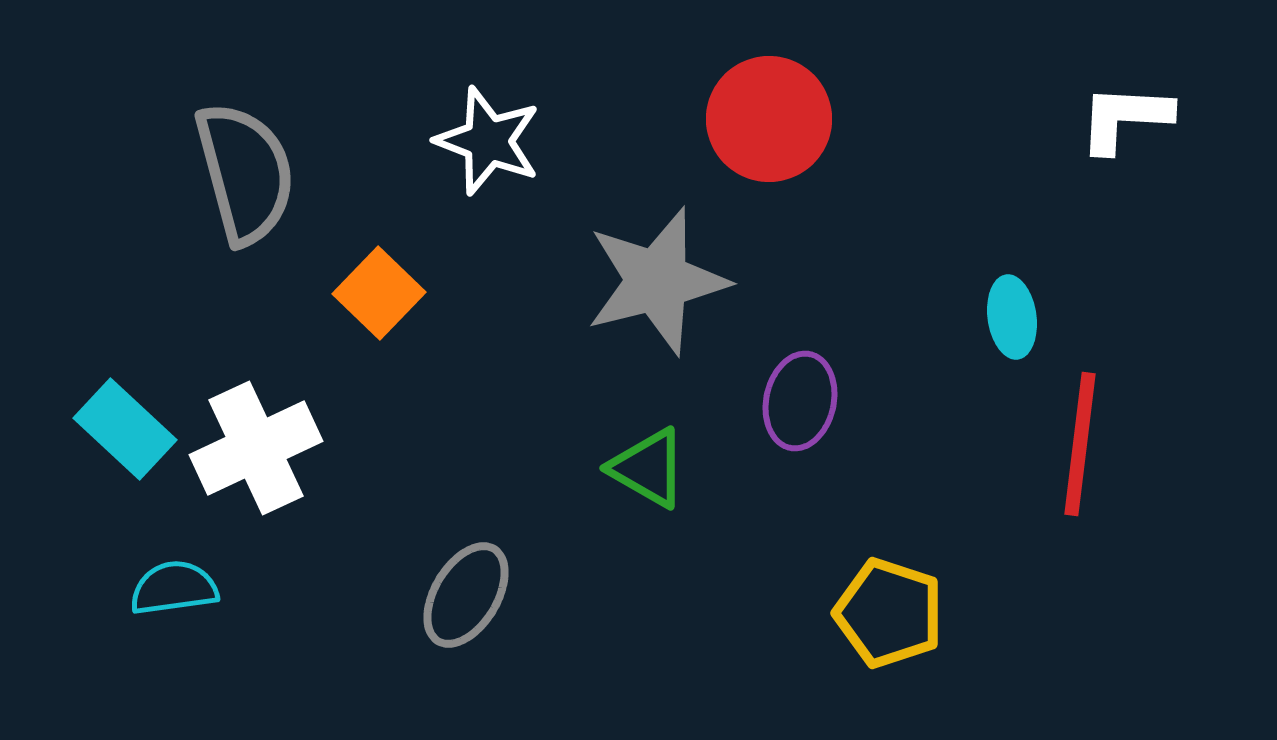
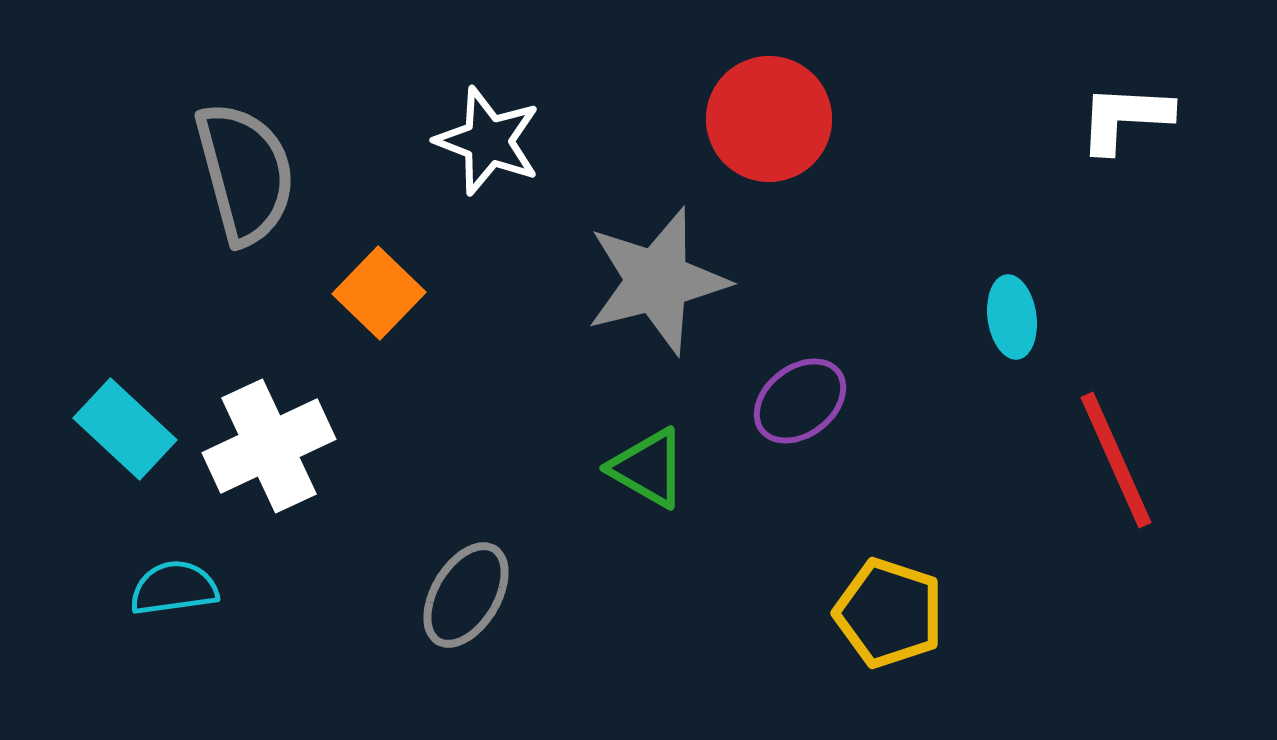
purple ellipse: rotated 40 degrees clockwise
red line: moved 36 px right, 16 px down; rotated 31 degrees counterclockwise
white cross: moved 13 px right, 2 px up
